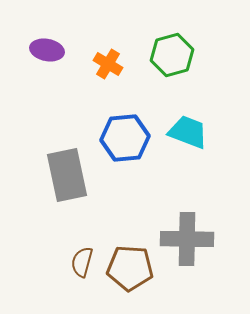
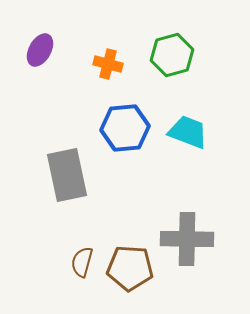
purple ellipse: moved 7 px left; rotated 72 degrees counterclockwise
orange cross: rotated 16 degrees counterclockwise
blue hexagon: moved 10 px up
